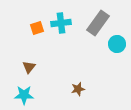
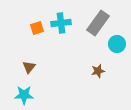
brown star: moved 20 px right, 18 px up
